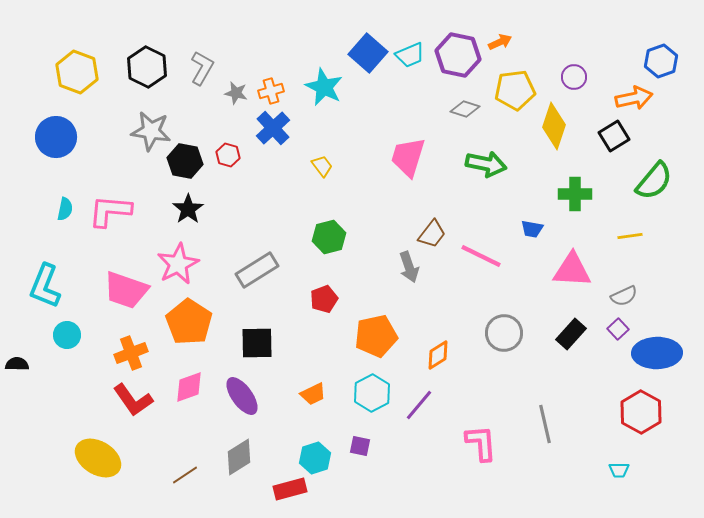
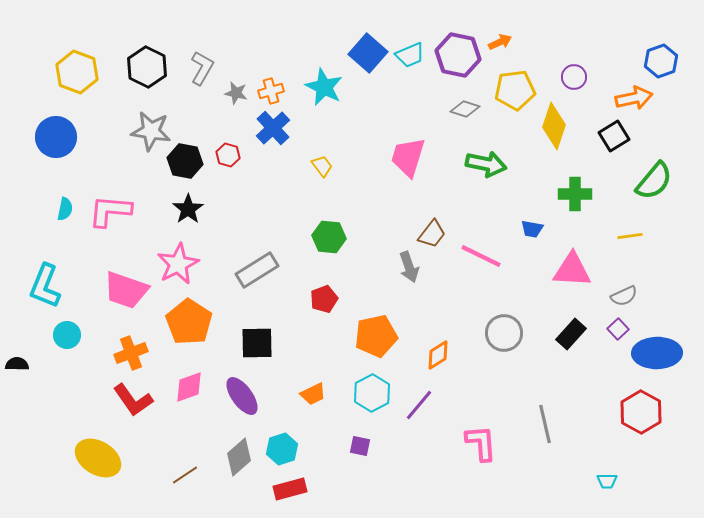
green hexagon at (329, 237): rotated 20 degrees clockwise
gray diamond at (239, 457): rotated 9 degrees counterclockwise
cyan hexagon at (315, 458): moved 33 px left, 9 px up
cyan trapezoid at (619, 470): moved 12 px left, 11 px down
